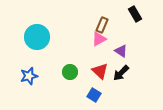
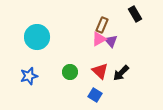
purple triangle: moved 10 px left, 10 px up; rotated 16 degrees clockwise
blue square: moved 1 px right
